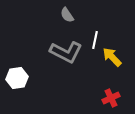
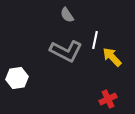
gray L-shape: moved 1 px up
red cross: moved 3 px left, 1 px down
